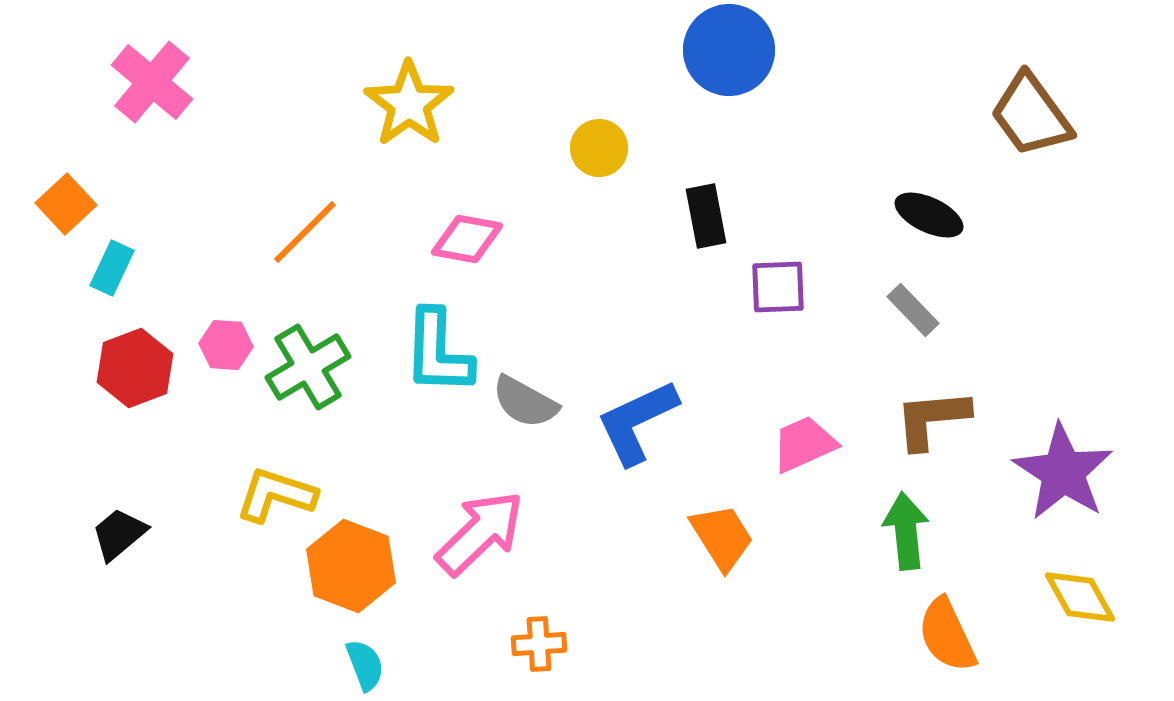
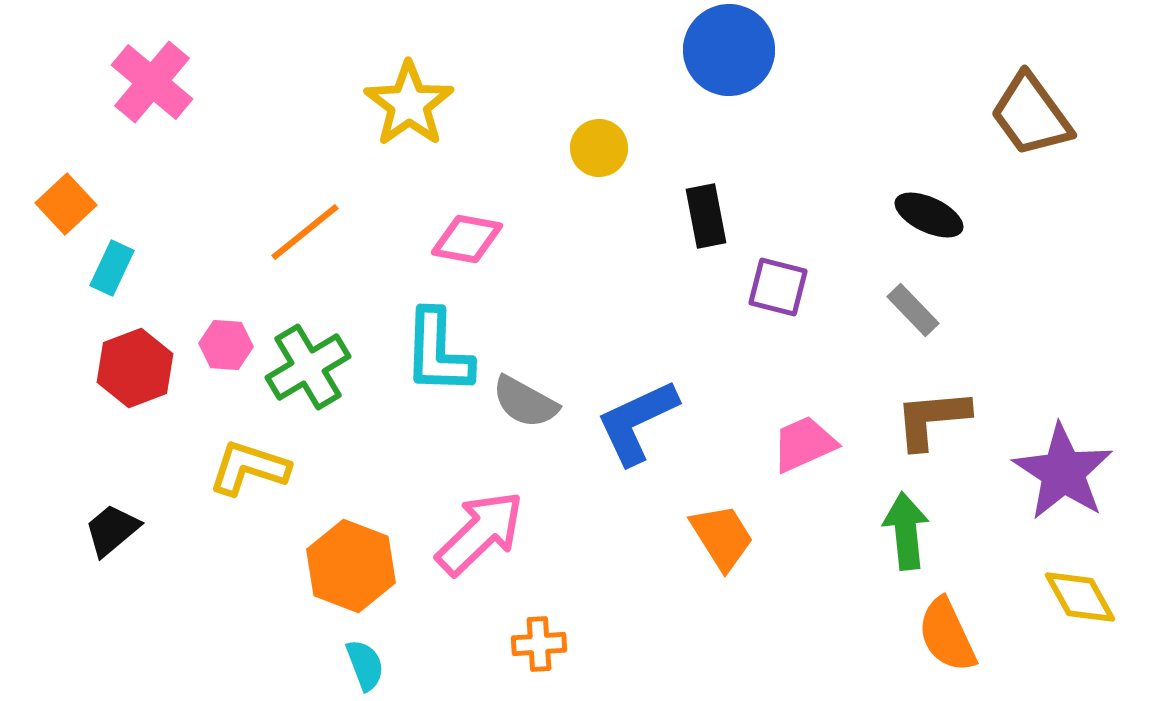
orange line: rotated 6 degrees clockwise
purple square: rotated 16 degrees clockwise
yellow L-shape: moved 27 px left, 27 px up
black trapezoid: moved 7 px left, 4 px up
